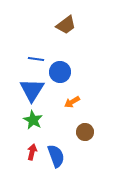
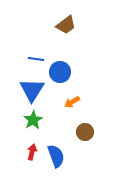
green star: rotated 12 degrees clockwise
